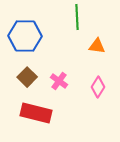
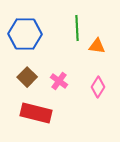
green line: moved 11 px down
blue hexagon: moved 2 px up
